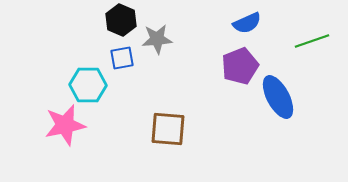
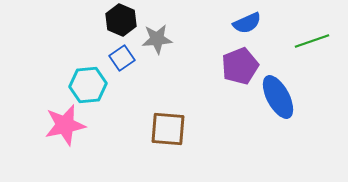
blue square: rotated 25 degrees counterclockwise
cyan hexagon: rotated 6 degrees counterclockwise
